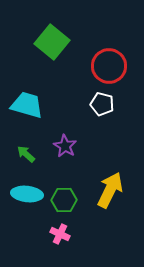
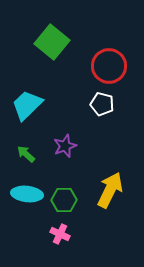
cyan trapezoid: rotated 60 degrees counterclockwise
purple star: rotated 20 degrees clockwise
